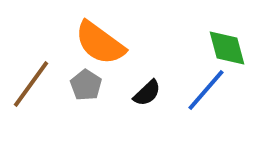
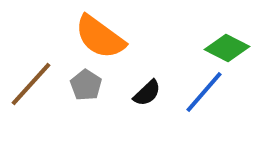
orange semicircle: moved 6 px up
green diamond: rotated 48 degrees counterclockwise
brown line: rotated 6 degrees clockwise
blue line: moved 2 px left, 2 px down
